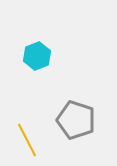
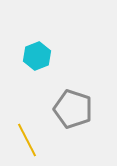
gray pentagon: moved 3 px left, 11 px up
